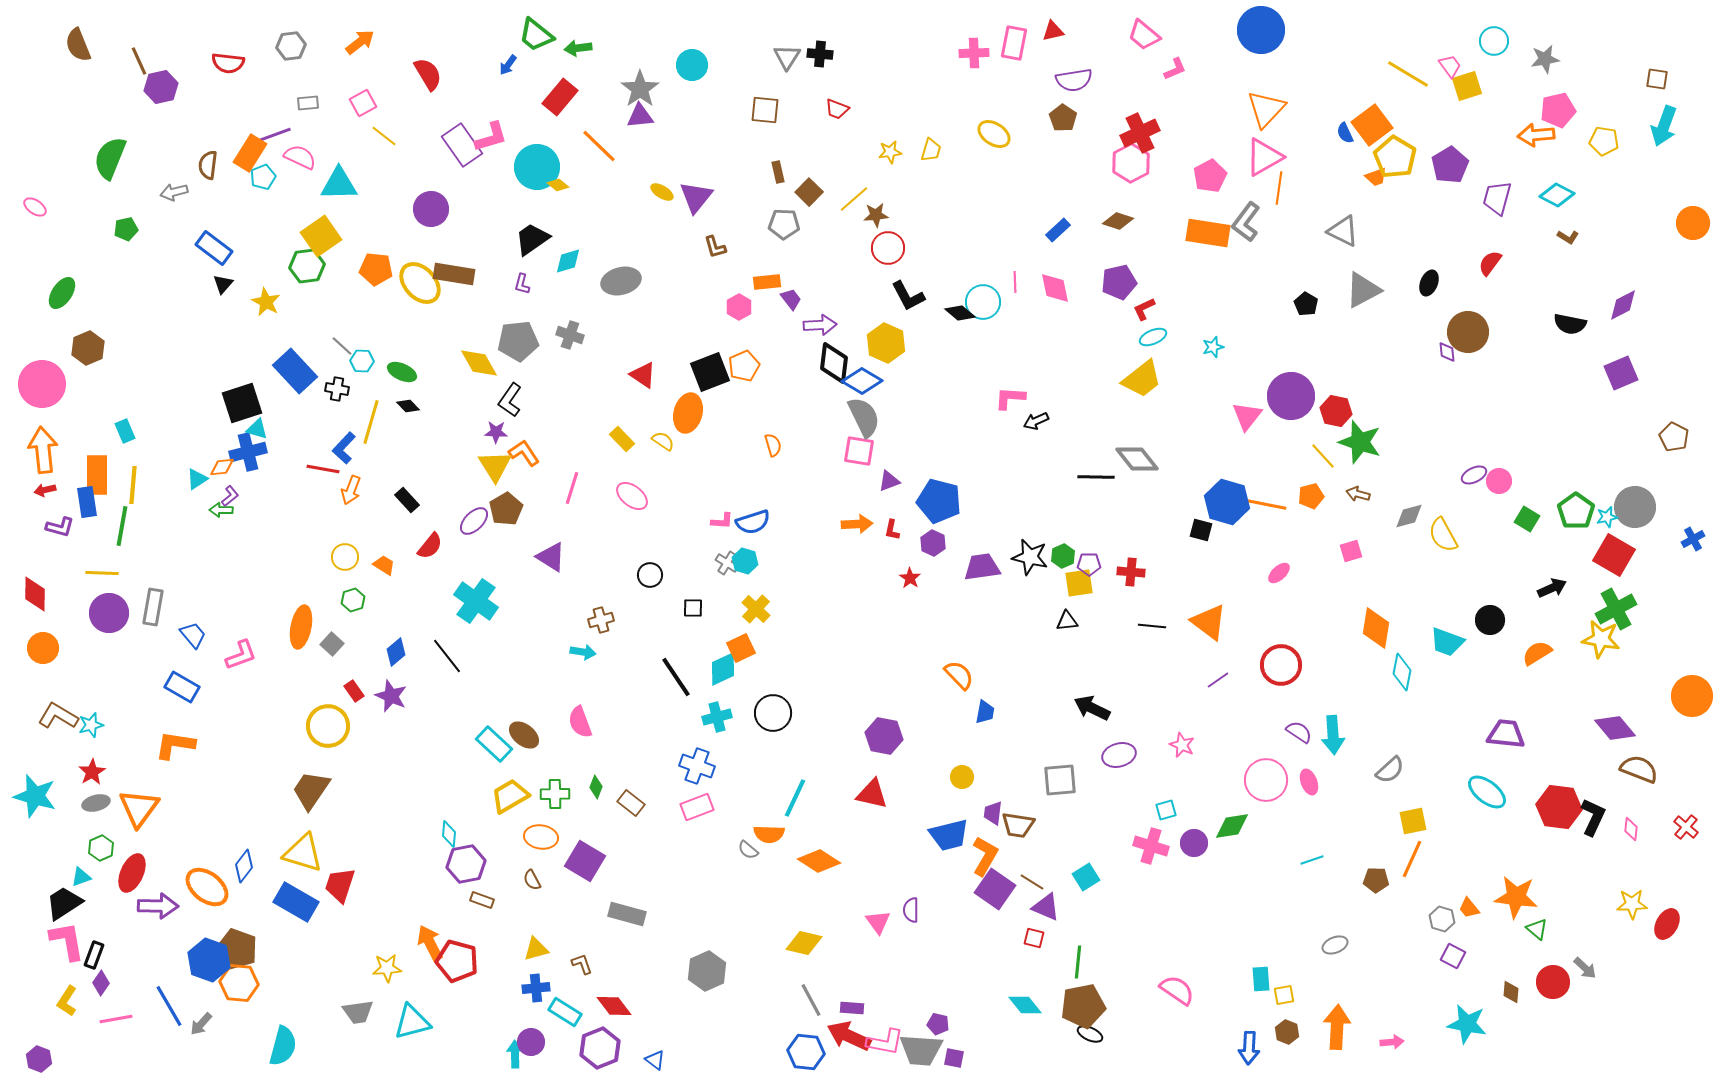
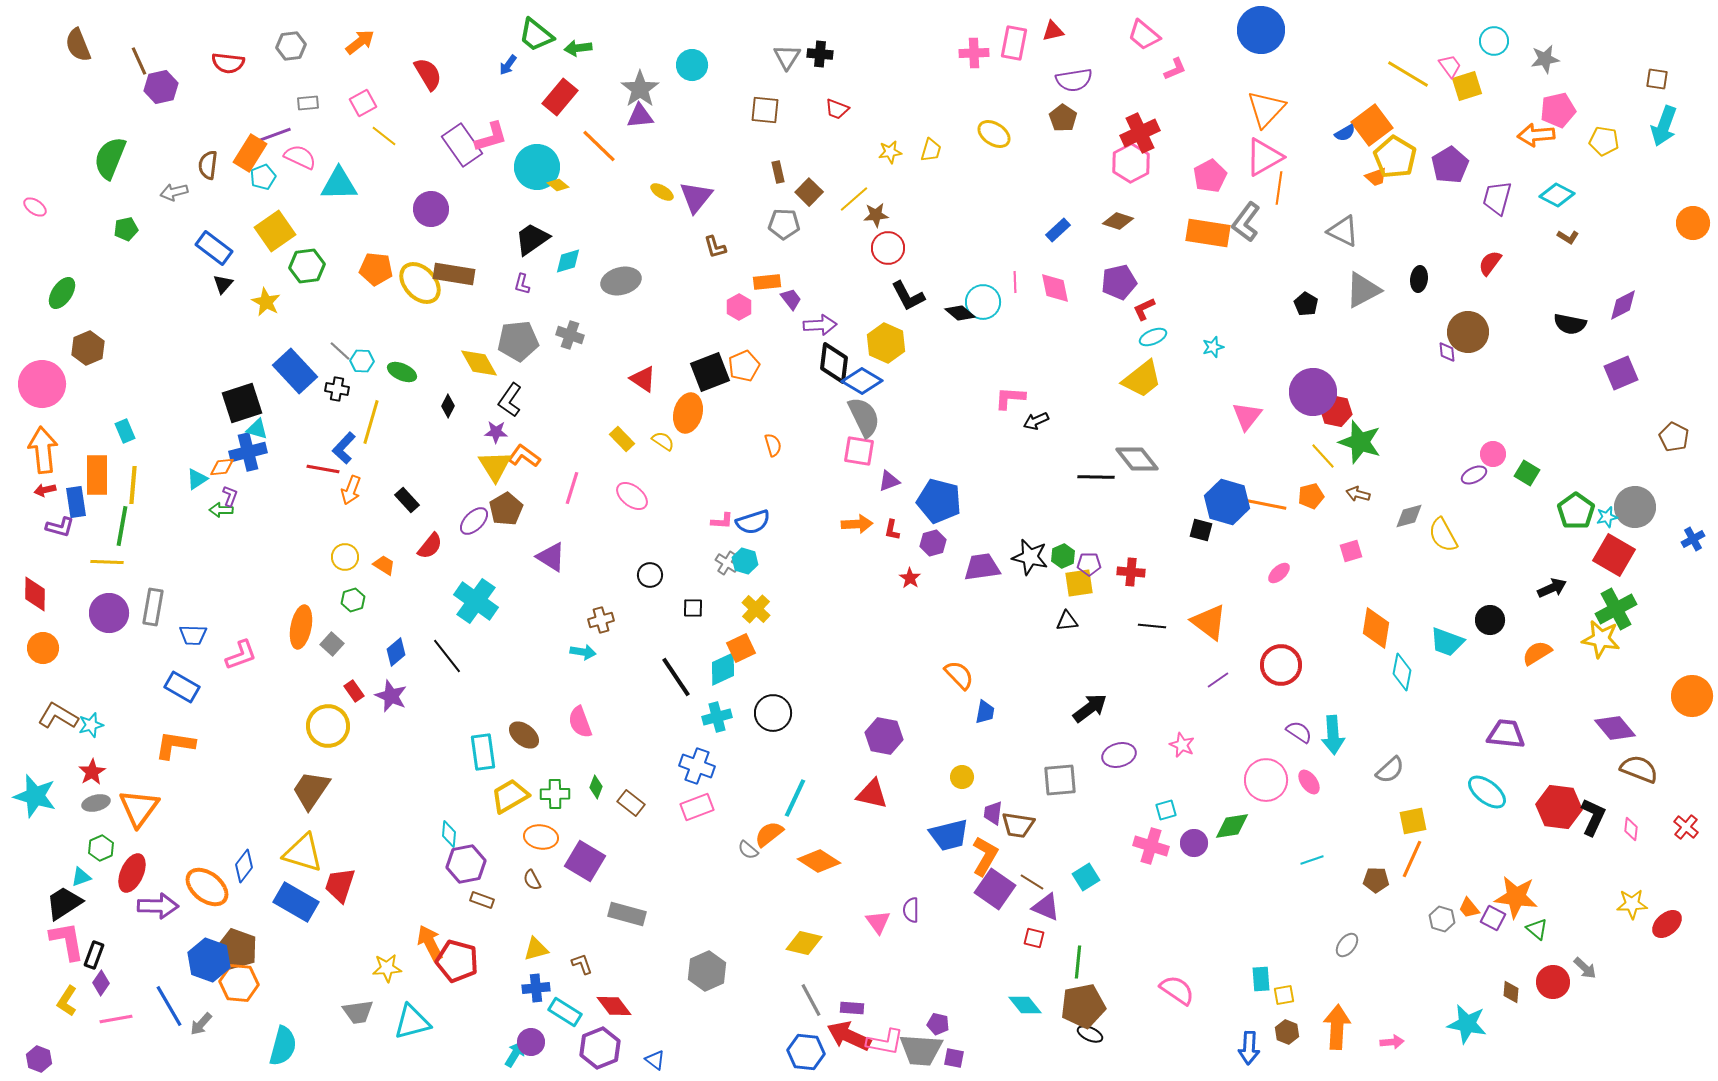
blue semicircle at (1345, 133): rotated 95 degrees counterclockwise
yellow square at (321, 236): moved 46 px left, 5 px up
black ellipse at (1429, 283): moved 10 px left, 4 px up; rotated 15 degrees counterclockwise
gray line at (342, 346): moved 2 px left, 5 px down
red triangle at (643, 375): moved 4 px down
purple circle at (1291, 396): moved 22 px right, 4 px up
black diamond at (408, 406): moved 40 px right; rotated 70 degrees clockwise
orange L-shape at (524, 453): moved 3 px down; rotated 20 degrees counterclockwise
pink circle at (1499, 481): moved 6 px left, 27 px up
purple L-shape at (230, 496): rotated 30 degrees counterclockwise
blue rectangle at (87, 502): moved 11 px left
green square at (1527, 519): moved 46 px up
purple hexagon at (933, 543): rotated 20 degrees clockwise
yellow line at (102, 573): moved 5 px right, 11 px up
blue trapezoid at (193, 635): rotated 132 degrees clockwise
black arrow at (1092, 708): moved 2 px left; rotated 117 degrees clockwise
cyan rectangle at (494, 744): moved 11 px left, 8 px down; rotated 39 degrees clockwise
pink ellipse at (1309, 782): rotated 15 degrees counterclockwise
orange semicircle at (769, 834): rotated 140 degrees clockwise
red ellipse at (1667, 924): rotated 20 degrees clockwise
gray ellipse at (1335, 945): moved 12 px right; rotated 30 degrees counterclockwise
purple square at (1453, 956): moved 40 px right, 38 px up
cyan arrow at (515, 1054): rotated 32 degrees clockwise
